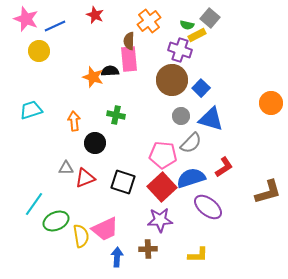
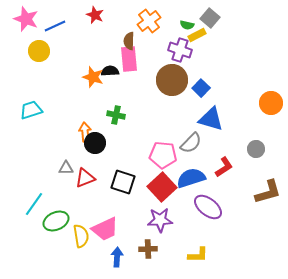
gray circle: moved 75 px right, 33 px down
orange arrow: moved 11 px right, 11 px down
